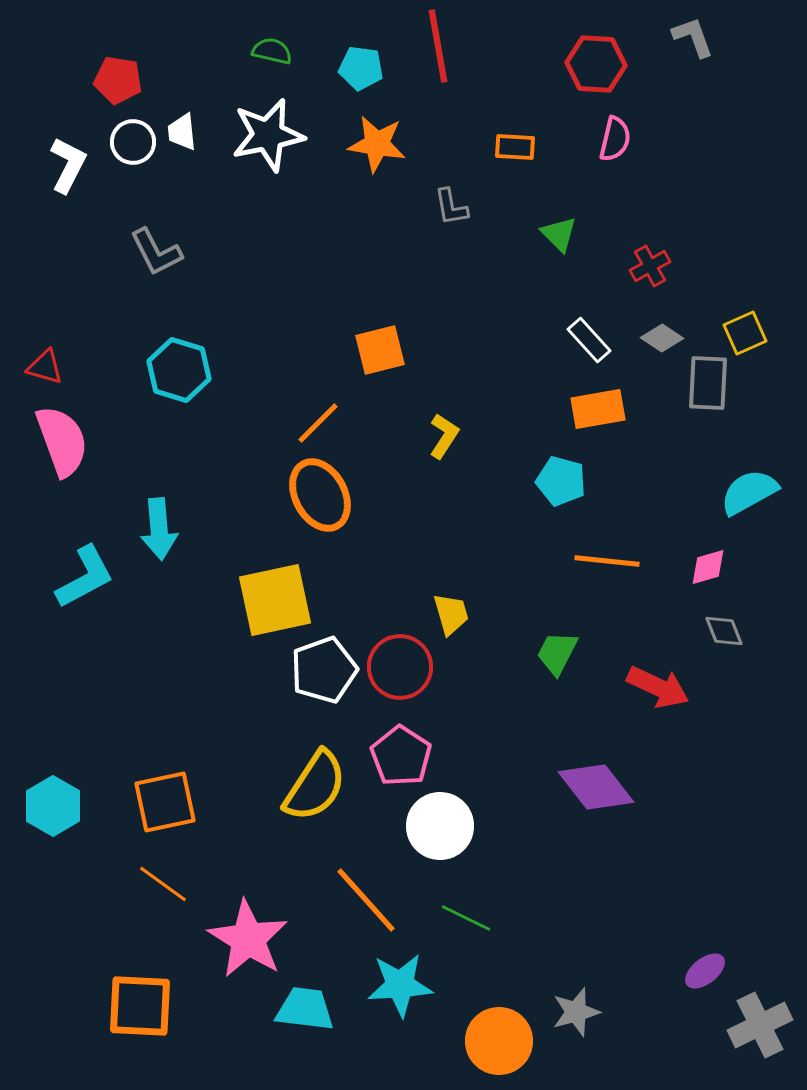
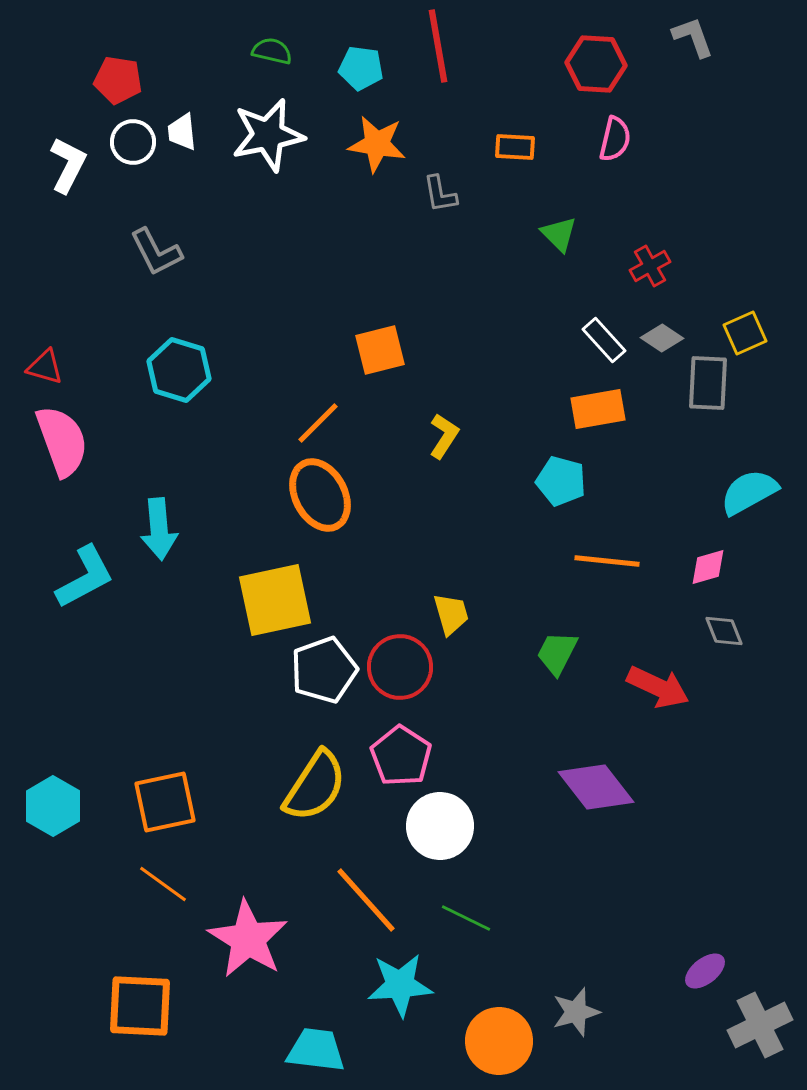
gray L-shape at (451, 207): moved 11 px left, 13 px up
white rectangle at (589, 340): moved 15 px right
cyan trapezoid at (305, 1009): moved 11 px right, 41 px down
